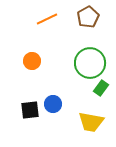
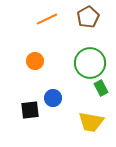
orange circle: moved 3 px right
green rectangle: rotated 63 degrees counterclockwise
blue circle: moved 6 px up
